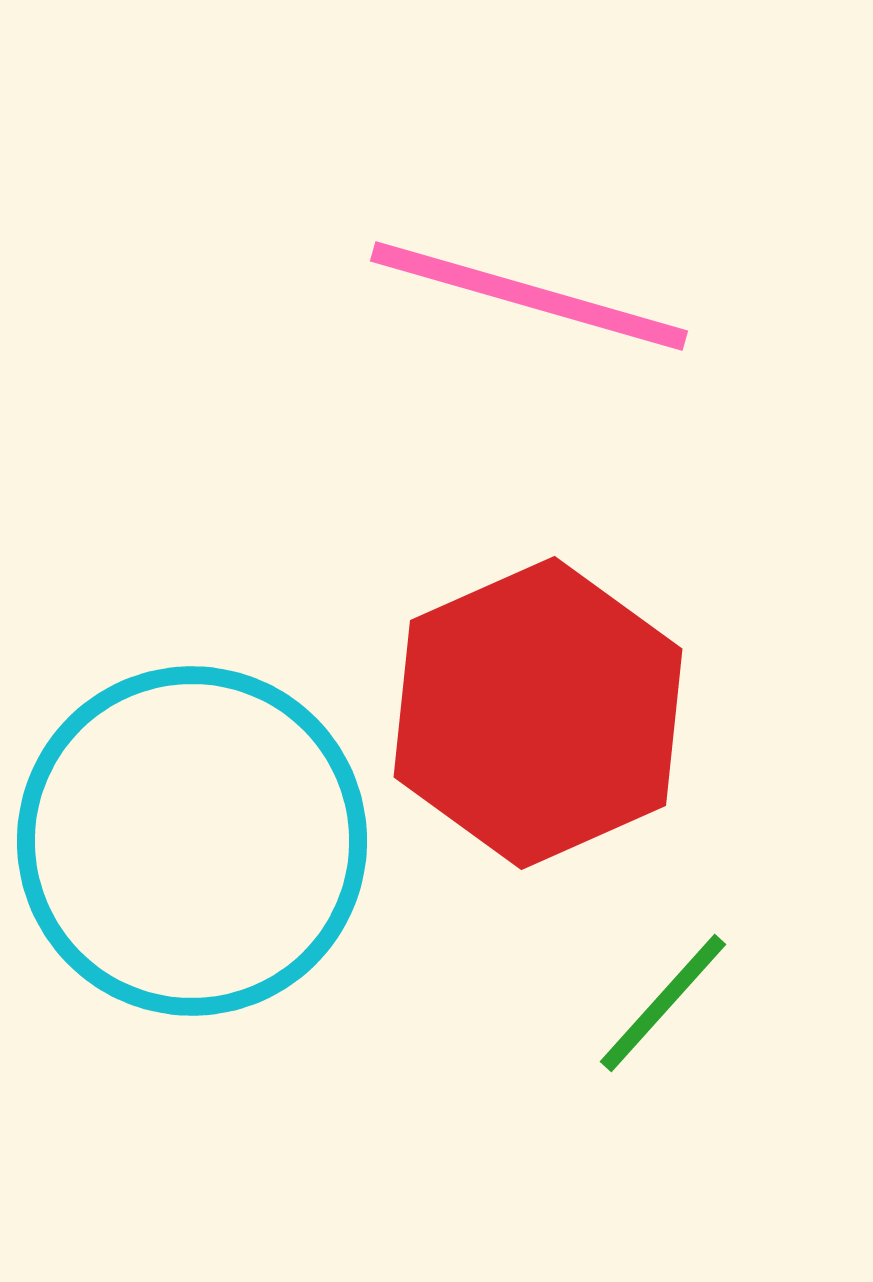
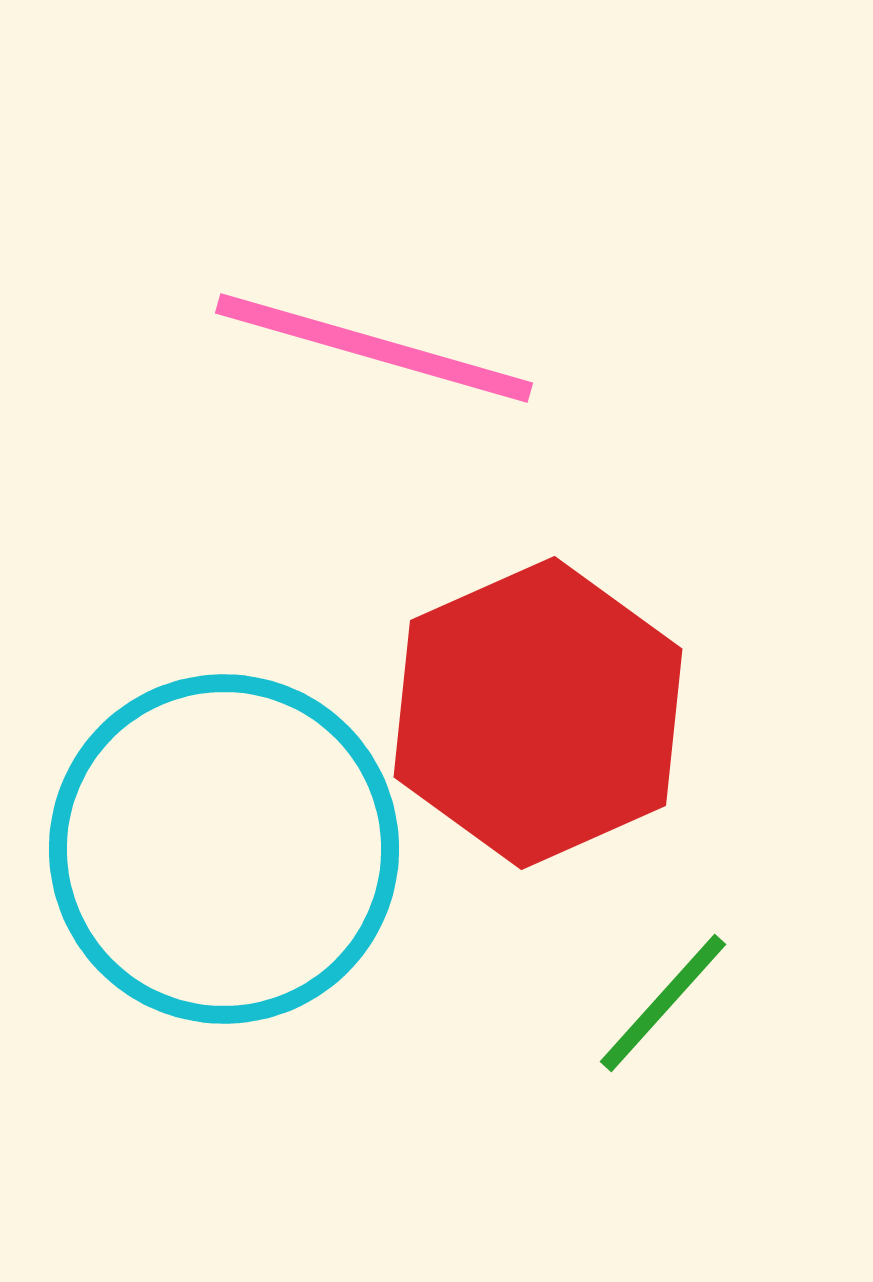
pink line: moved 155 px left, 52 px down
cyan circle: moved 32 px right, 8 px down
